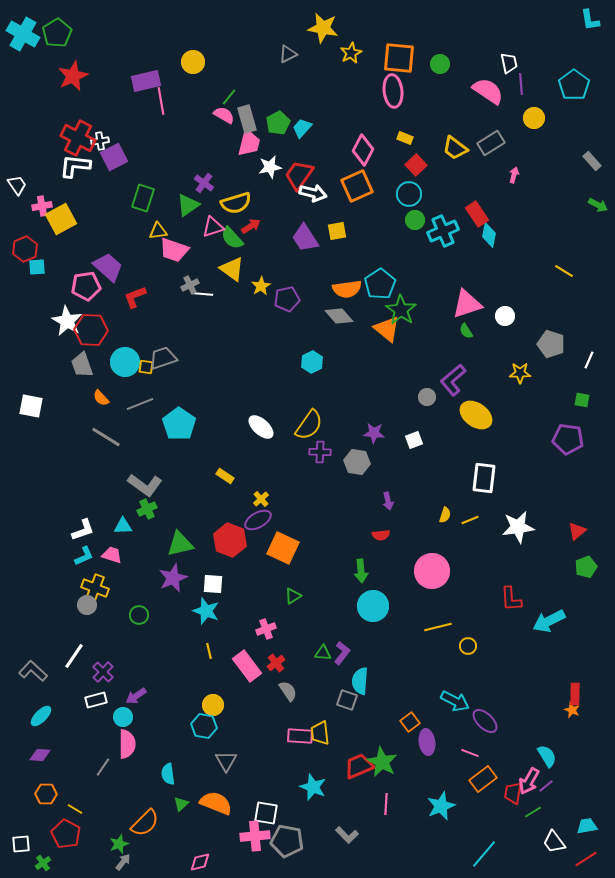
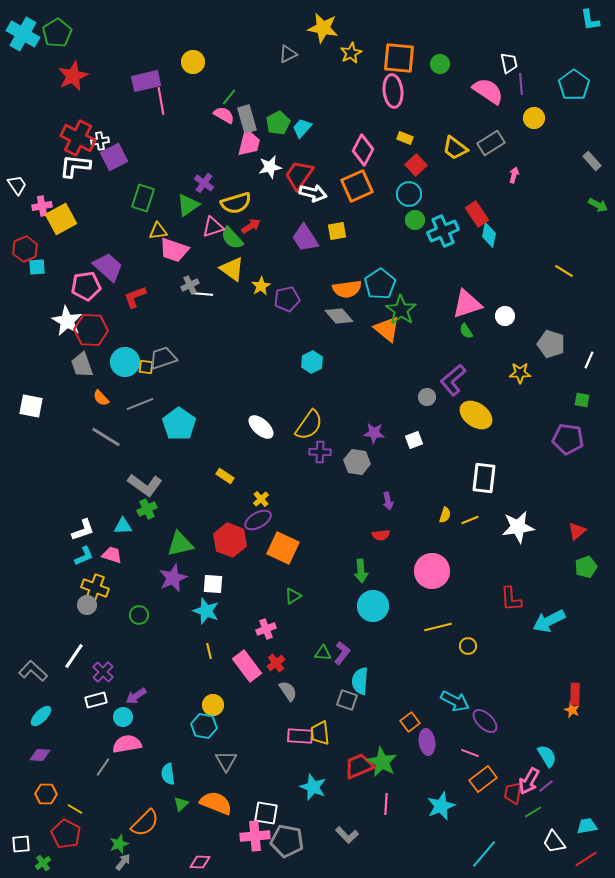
pink semicircle at (127, 744): rotated 100 degrees counterclockwise
pink diamond at (200, 862): rotated 15 degrees clockwise
